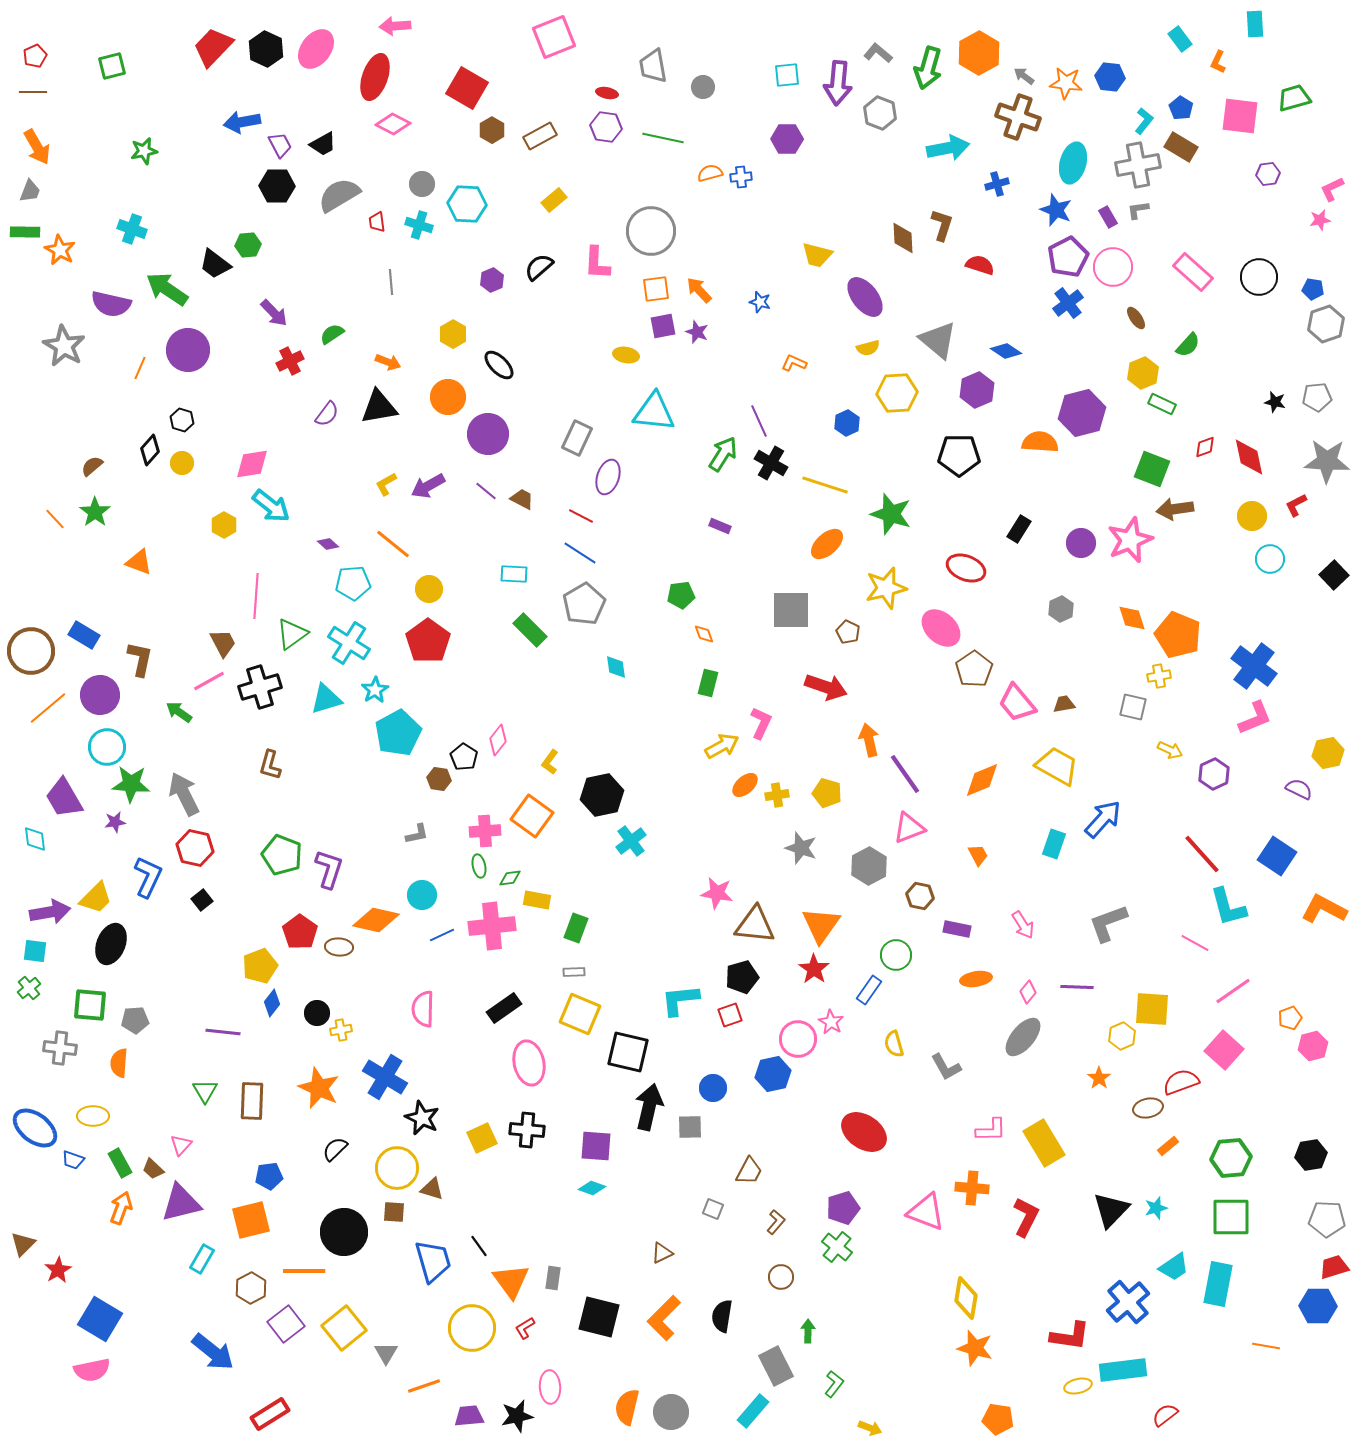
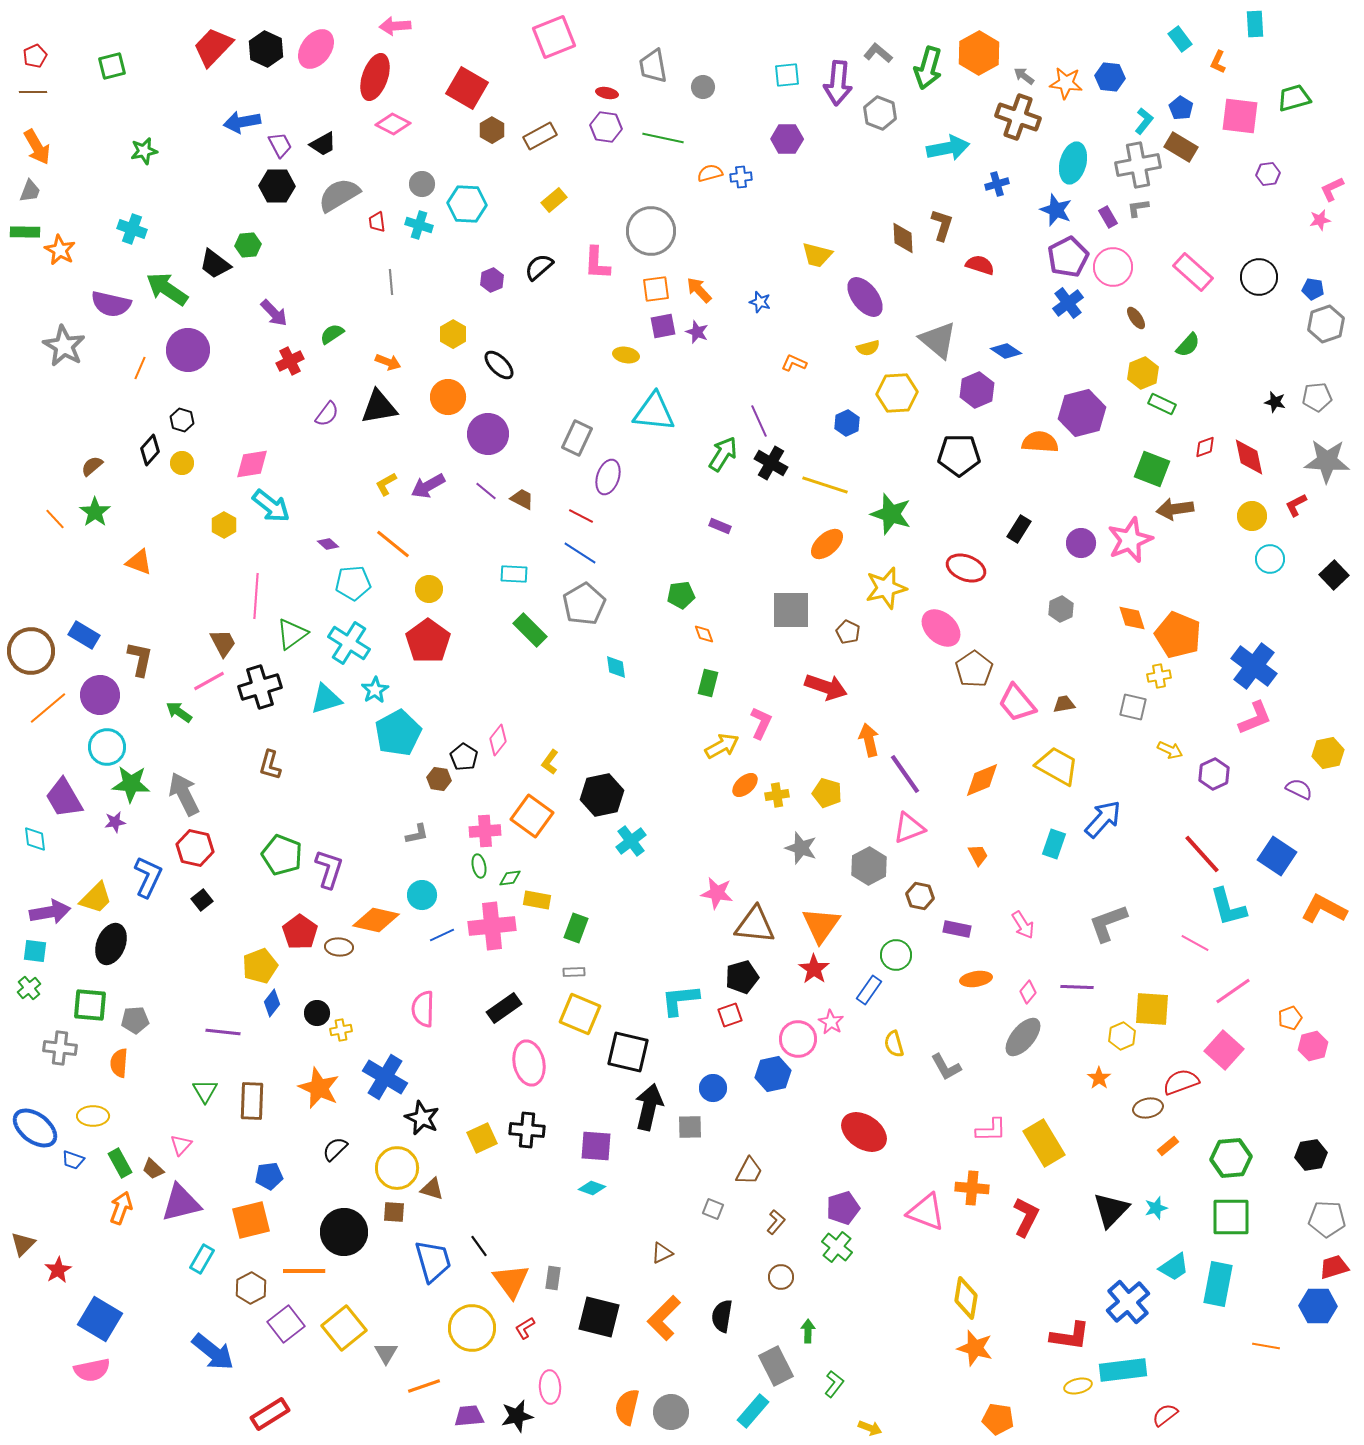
gray L-shape at (1138, 210): moved 2 px up
